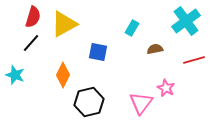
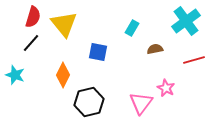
yellow triangle: rotated 40 degrees counterclockwise
